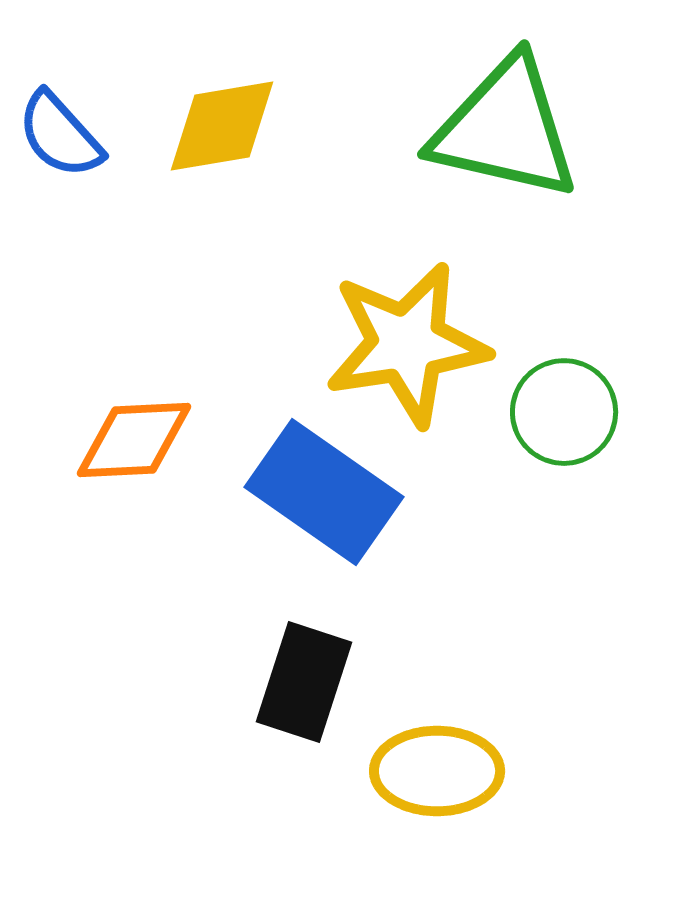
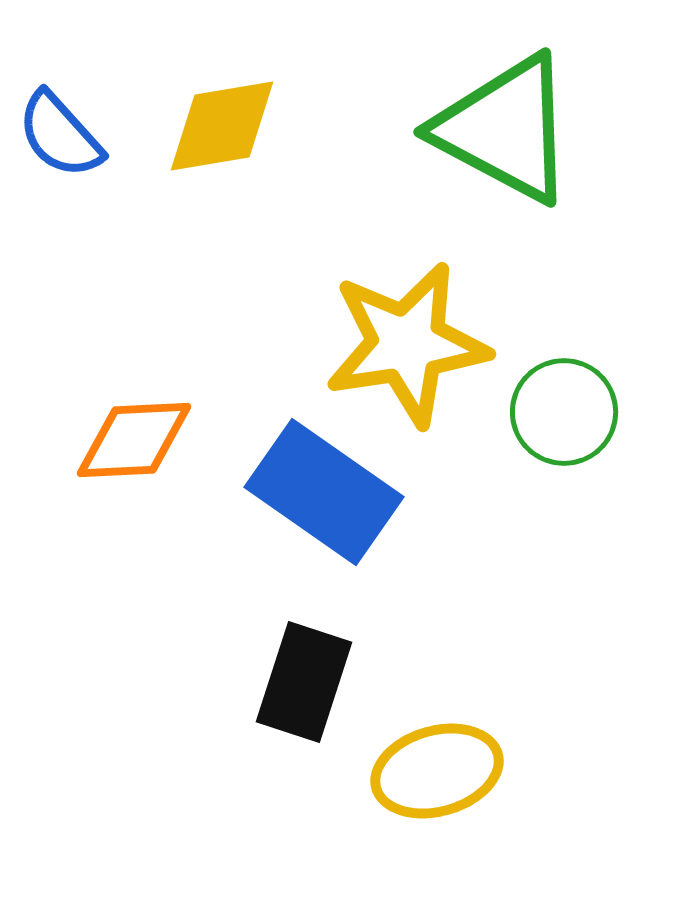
green triangle: rotated 15 degrees clockwise
yellow ellipse: rotated 16 degrees counterclockwise
